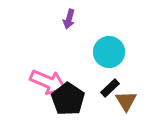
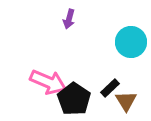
cyan circle: moved 22 px right, 10 px up
black pentagon: moved 6 px right
